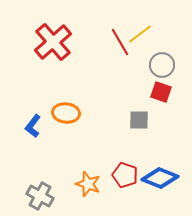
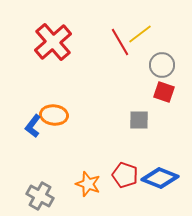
red square: moved 3 px right
orange ellipse: moved 12 px left, 2 px down
